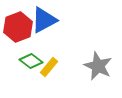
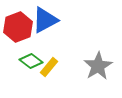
blue triangle: moved 1 px right
gray star: rotated 16 degrees clockwise
